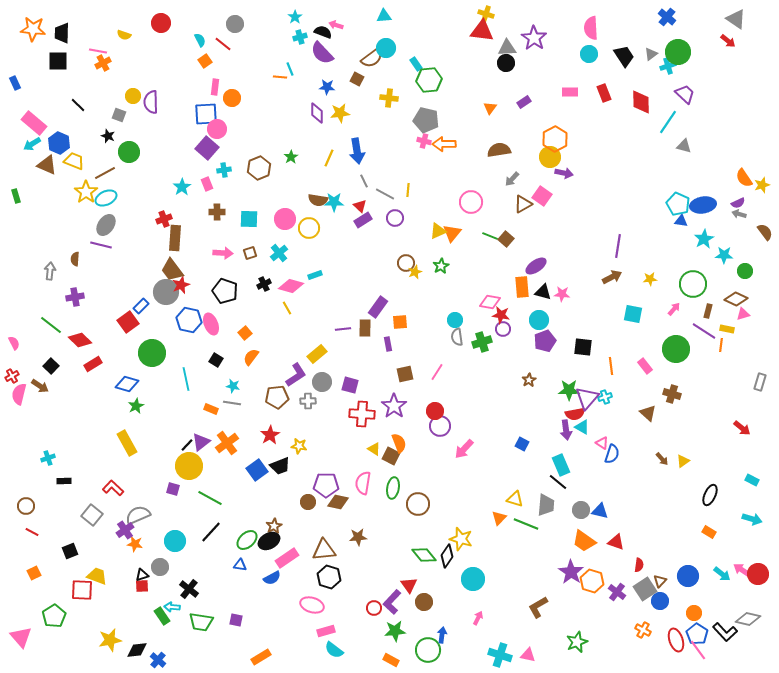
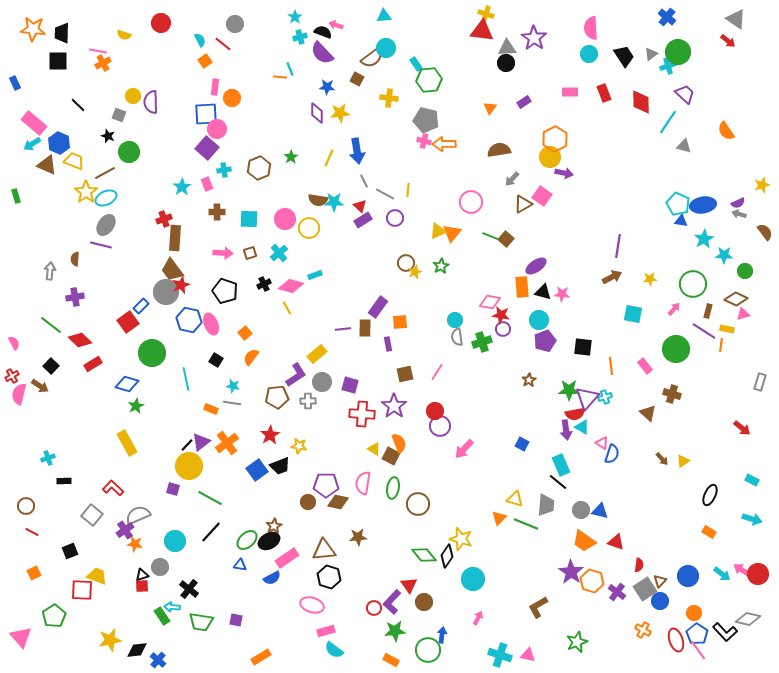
orange semicircle at (744, 178): moved 18 px left, 47 px up
